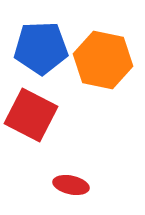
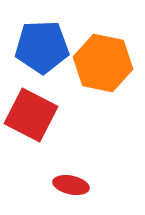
blue pentagon: moved 1 px right, 1 px up
orange hexagon: moved 3 px down
